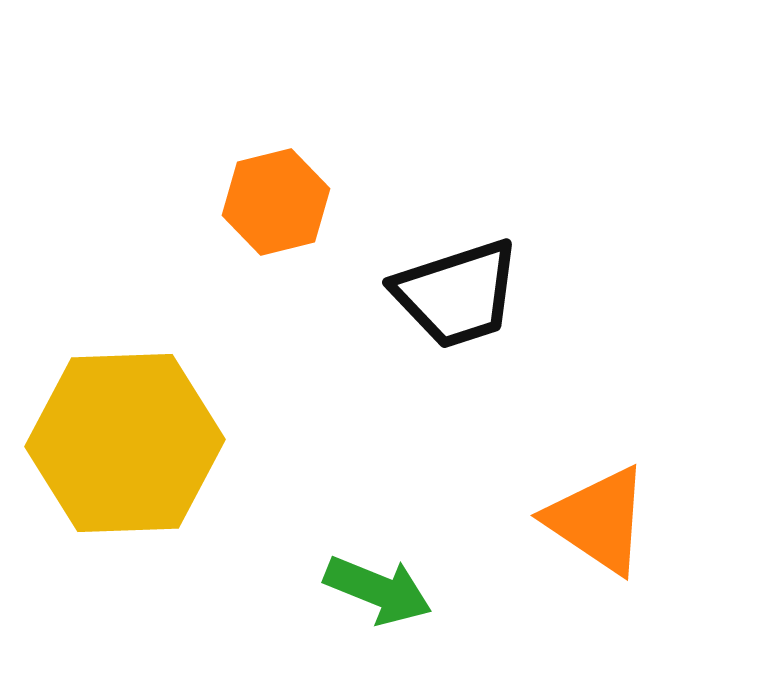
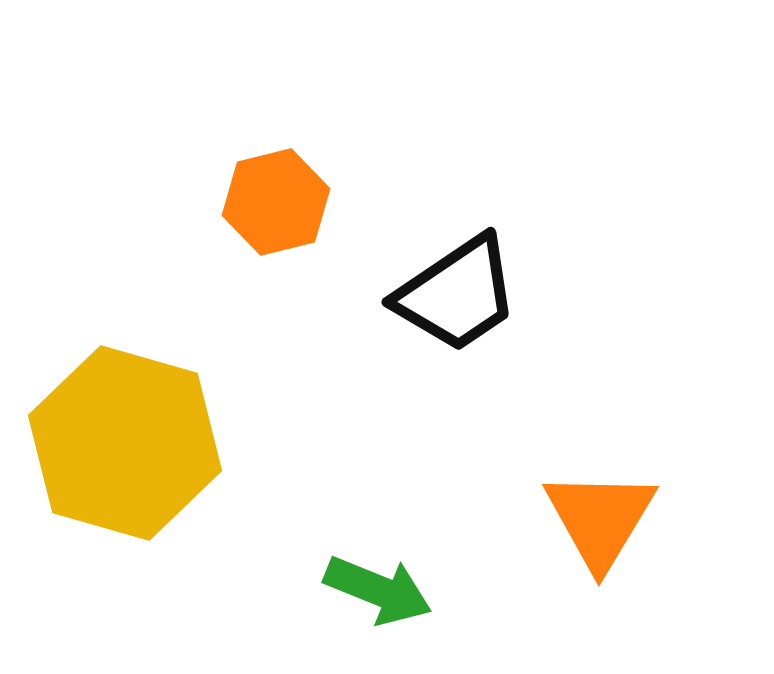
black trapezoid: rotated 16 degrees counterclockwise
yellow hexagon: rotated 18 degrees clockwise
orange triangle: moved 2 px right, 1 px up; rotated 27 degrees clockwise
